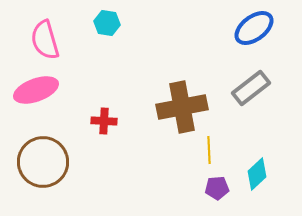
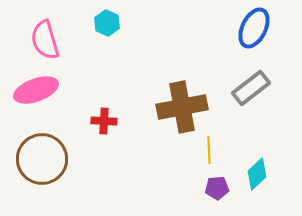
cyan hexagon: rotated 15 degrees clockwise
blue ellipse: rotated 27 degrees counterclockwise
brown circle: moved 1 px left, 3 px up
